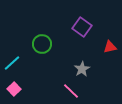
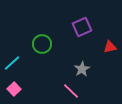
purple square: rotated 30 degrees clockwise
